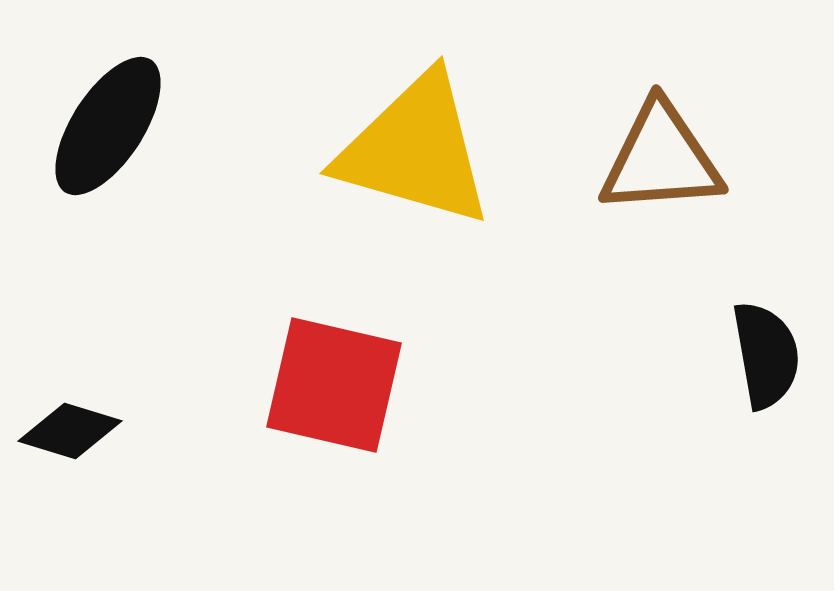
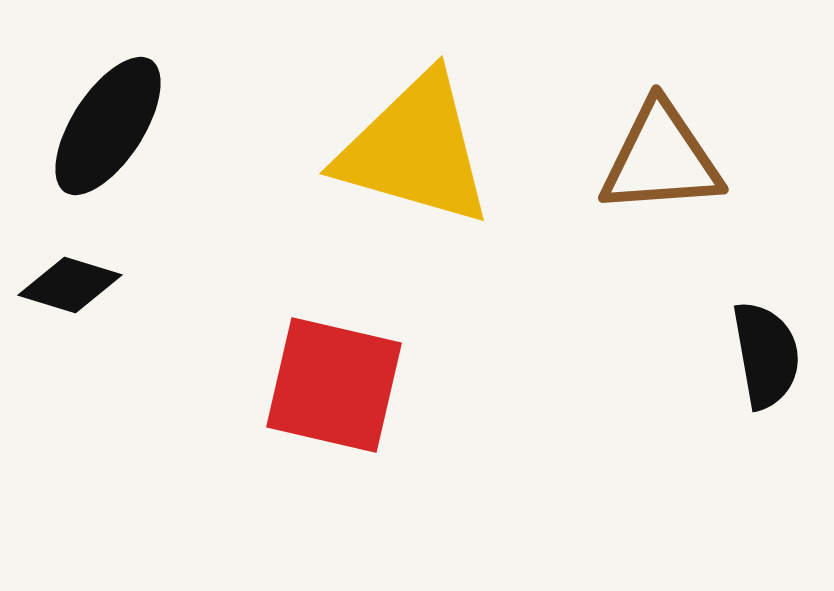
black diamond: moved 146 px up
